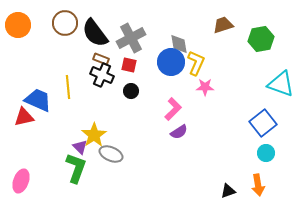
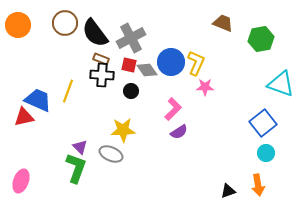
brown trapezoid: moved 2 px up; rotated 40 degrees clockwise
gray diamond: moved 32 px left, 26 px down; rotated 25 degrees counterclockwise
black cross: rotated 20 degrees counterclockwise
yellow line: moved 4 px down; rotated 25 degrees clockwise
yellow star: moved 29 px right, 5 px up; rotated 30 degrees clockwise
